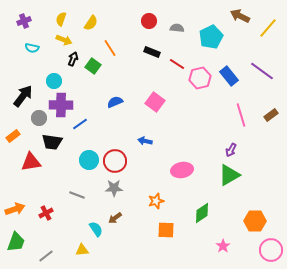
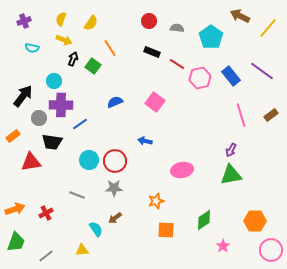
cyan pentagon at (211, 37): rotated 10 degrees counterclockwise
blue rectangle at (229, 76): moved 2 px right
green triangle at (229, 175): moved 2 px right; rotated 20 degrees clockwise
green diamond at (202, 213): moved 2 px right, 7 px down
